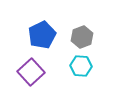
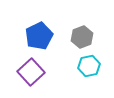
blue pentagon: moved 3 px left, 1 px down
cyan hexagon: moved 8 px right; rotated 15 degrees counterclockwise
